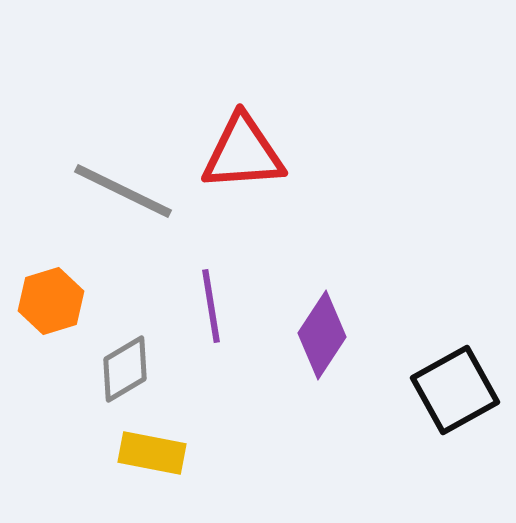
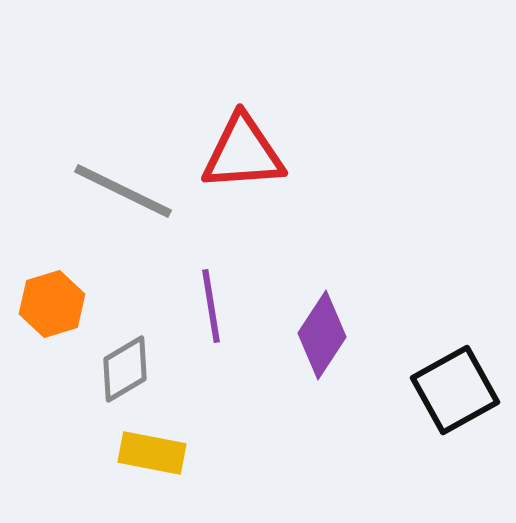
orange hexagon: moved 1 px right, 3 px down
